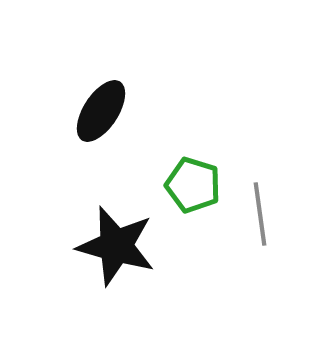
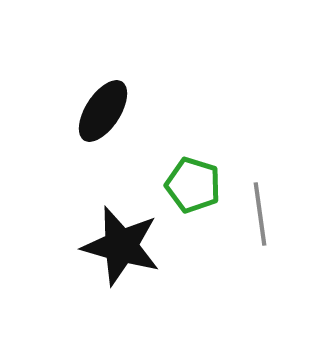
black ellipse: moved 2 px right
black star: moved 5 px right
